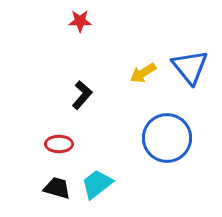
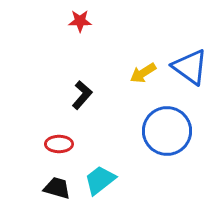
blue triangle: rotated 15 degrees counterclockwise
blue circle: moved 7 px up
cyan trapezoid: moved 3 px right, 4 px up
